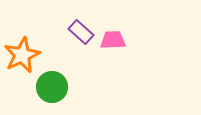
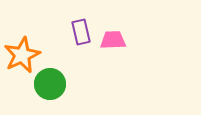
purple rectangle: rotated 35 degrees clockwise
green circle: moved 2 px left, 3 px up
